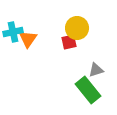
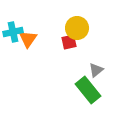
gray triangle: rotated 21 degrees counterclockwise
